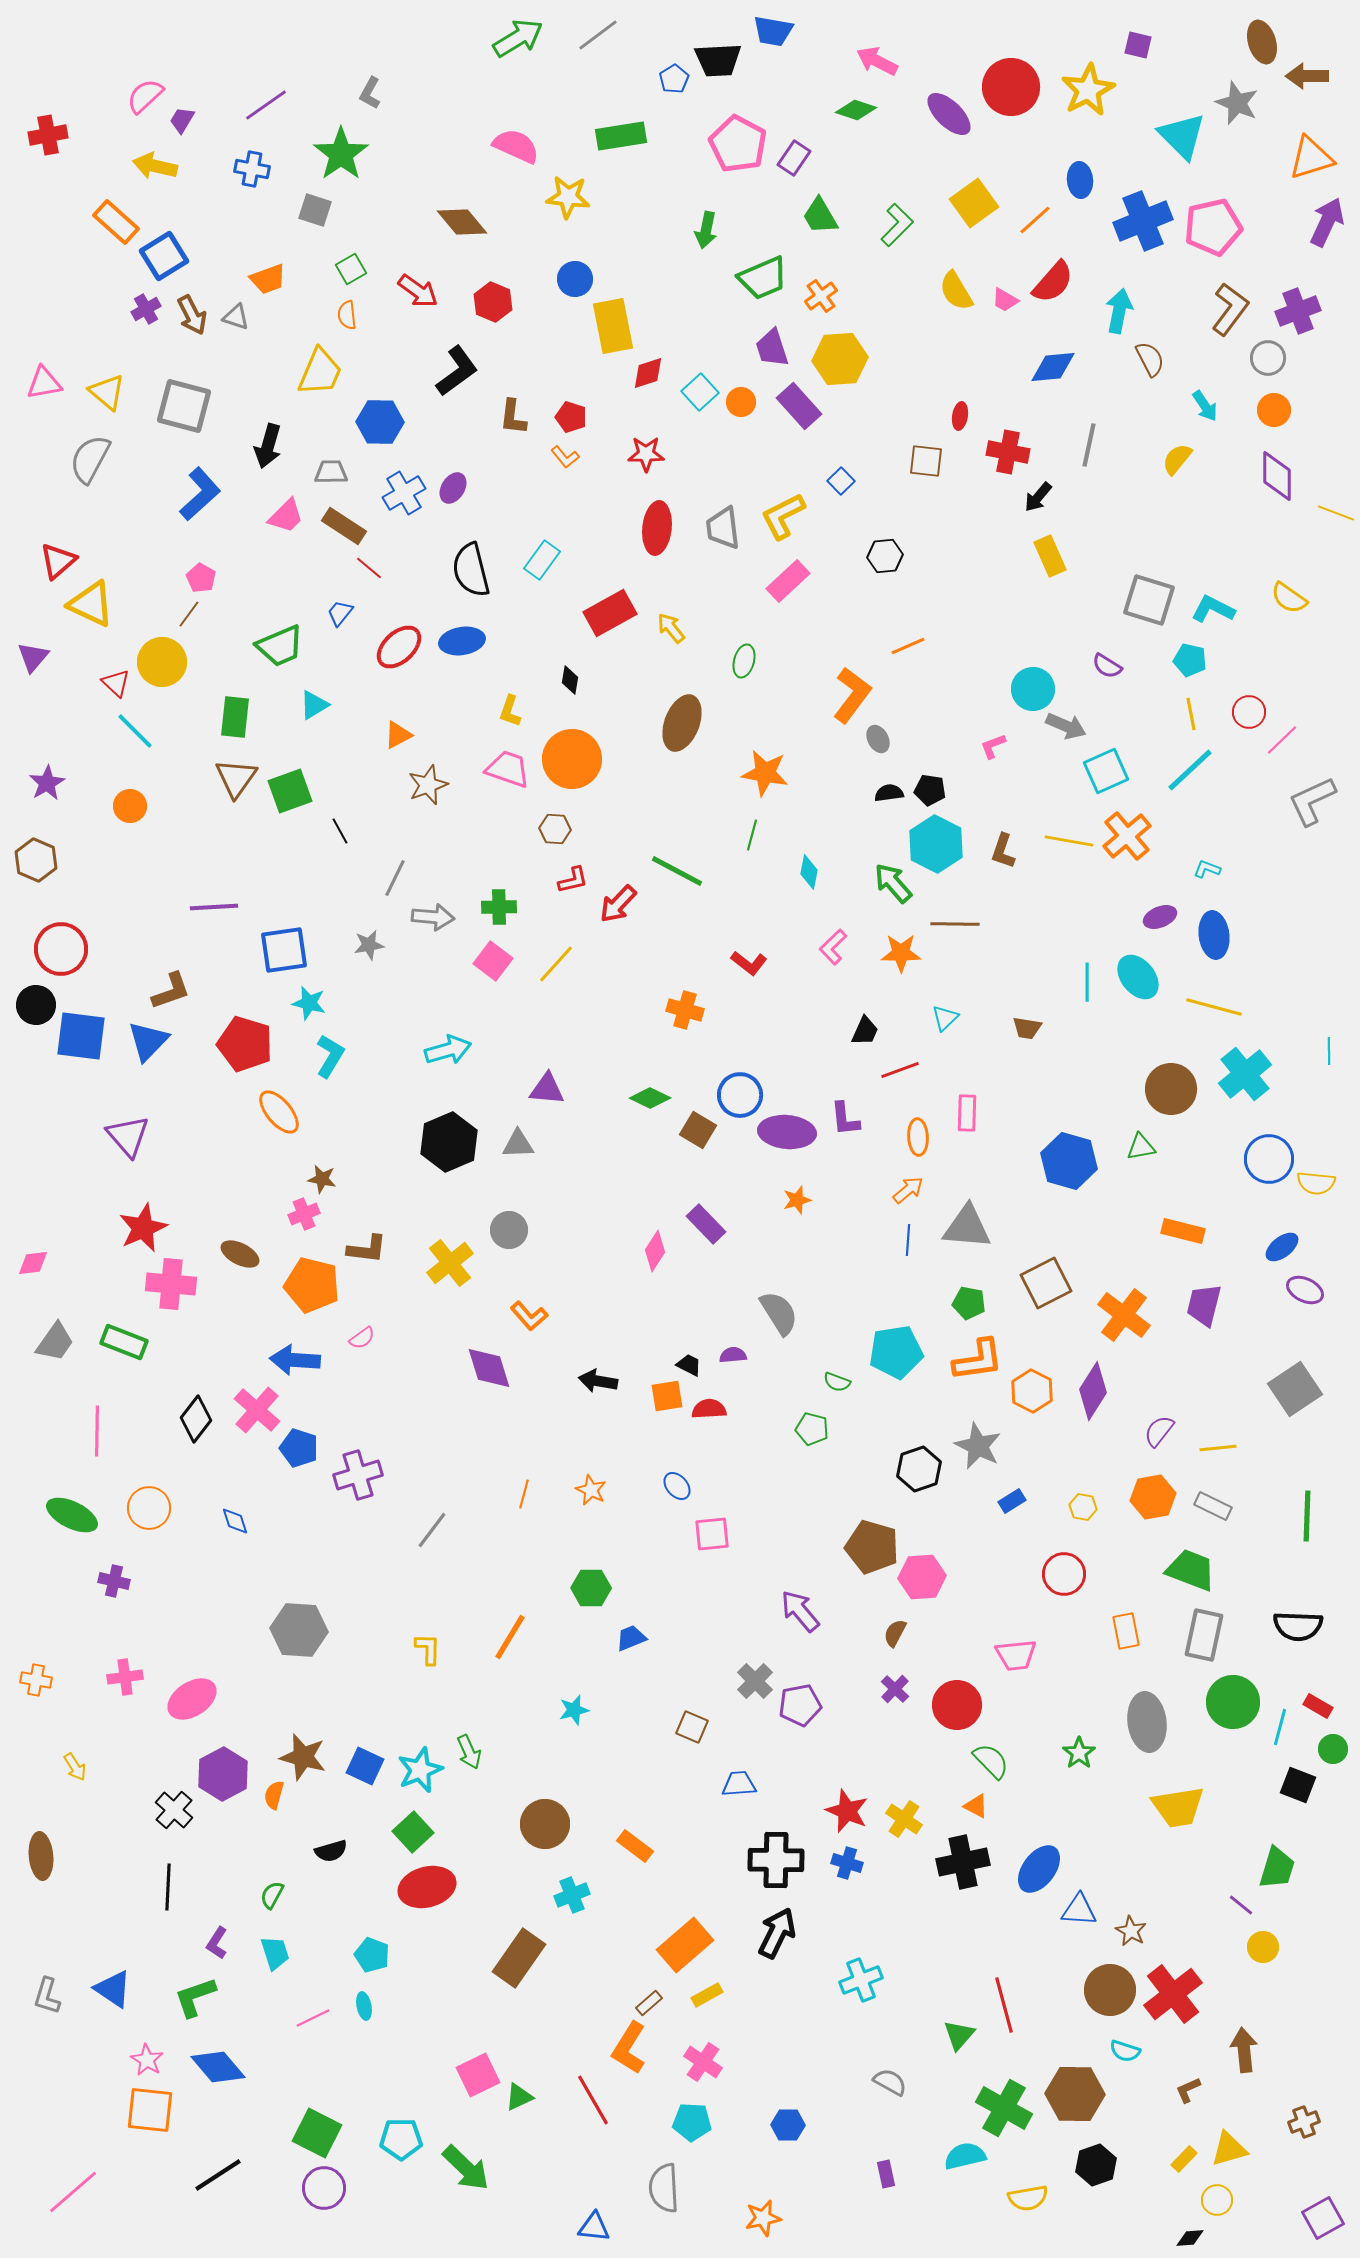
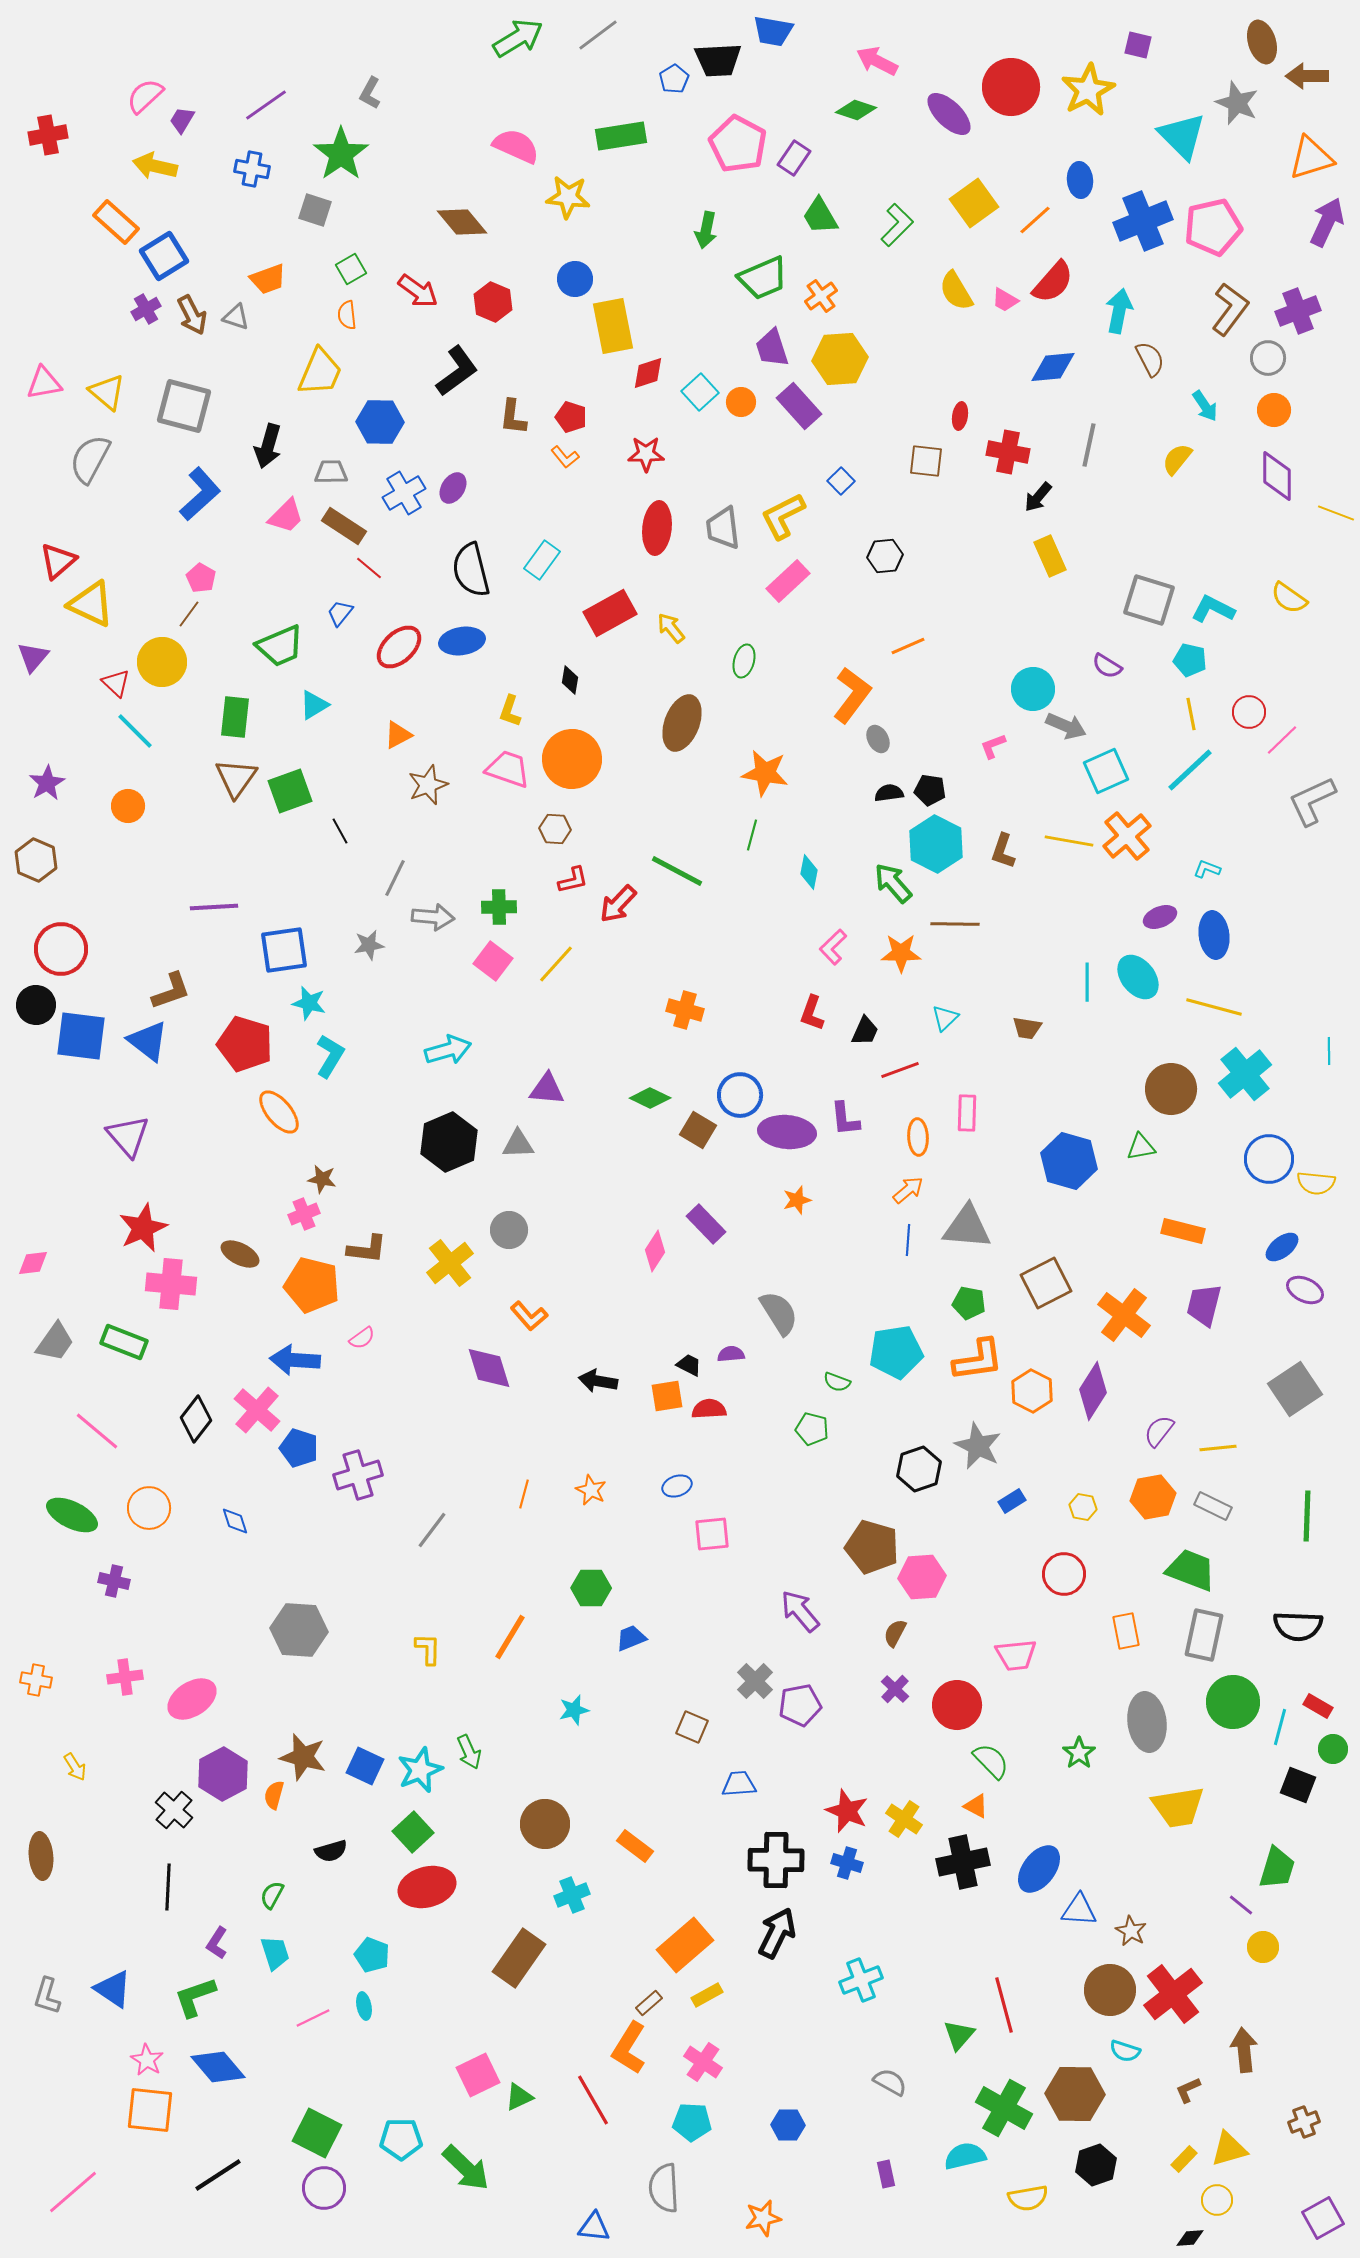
orange circle at (130, 806): moved 2 px left
red L-shape at (749, 963): moved 63 px right, 50 px down; rotated 72 degrees clockwise
blue triangle at (148, 1041): rotated 36 degrees counterclockwise
purple semicircle at (733, 1355): moved 2 px left, 1 px up
pink line at (97, 1431): rotated 51 degrees counterclockwise
blue ellipse at (677, 1486): rotated 68 degrees counterclockwise
